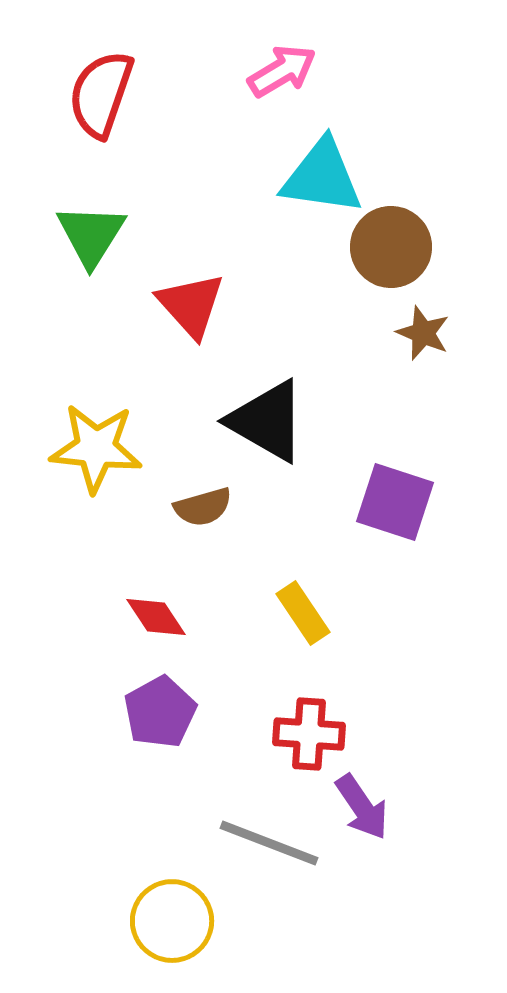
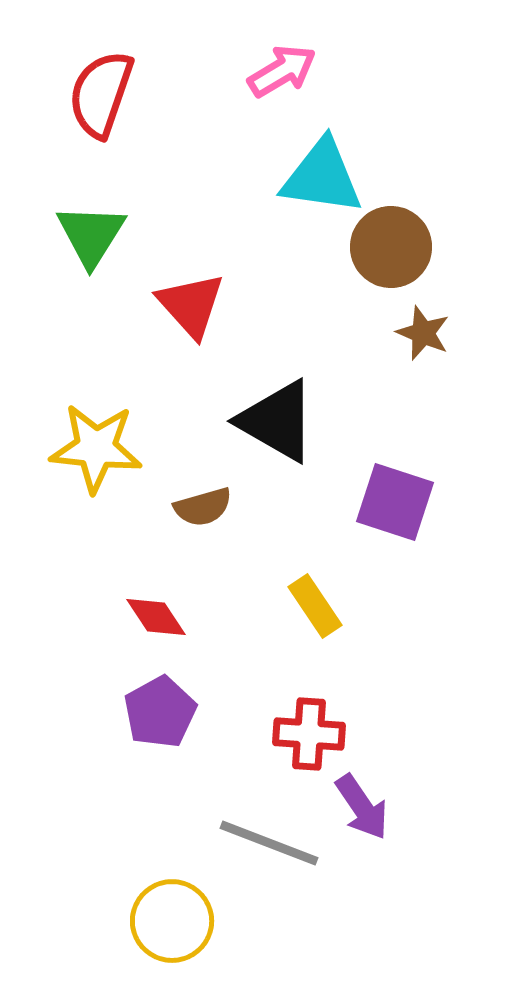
black triangle: moved 10 px right
yellow rectangle: moved 12 px right, 7 px up
